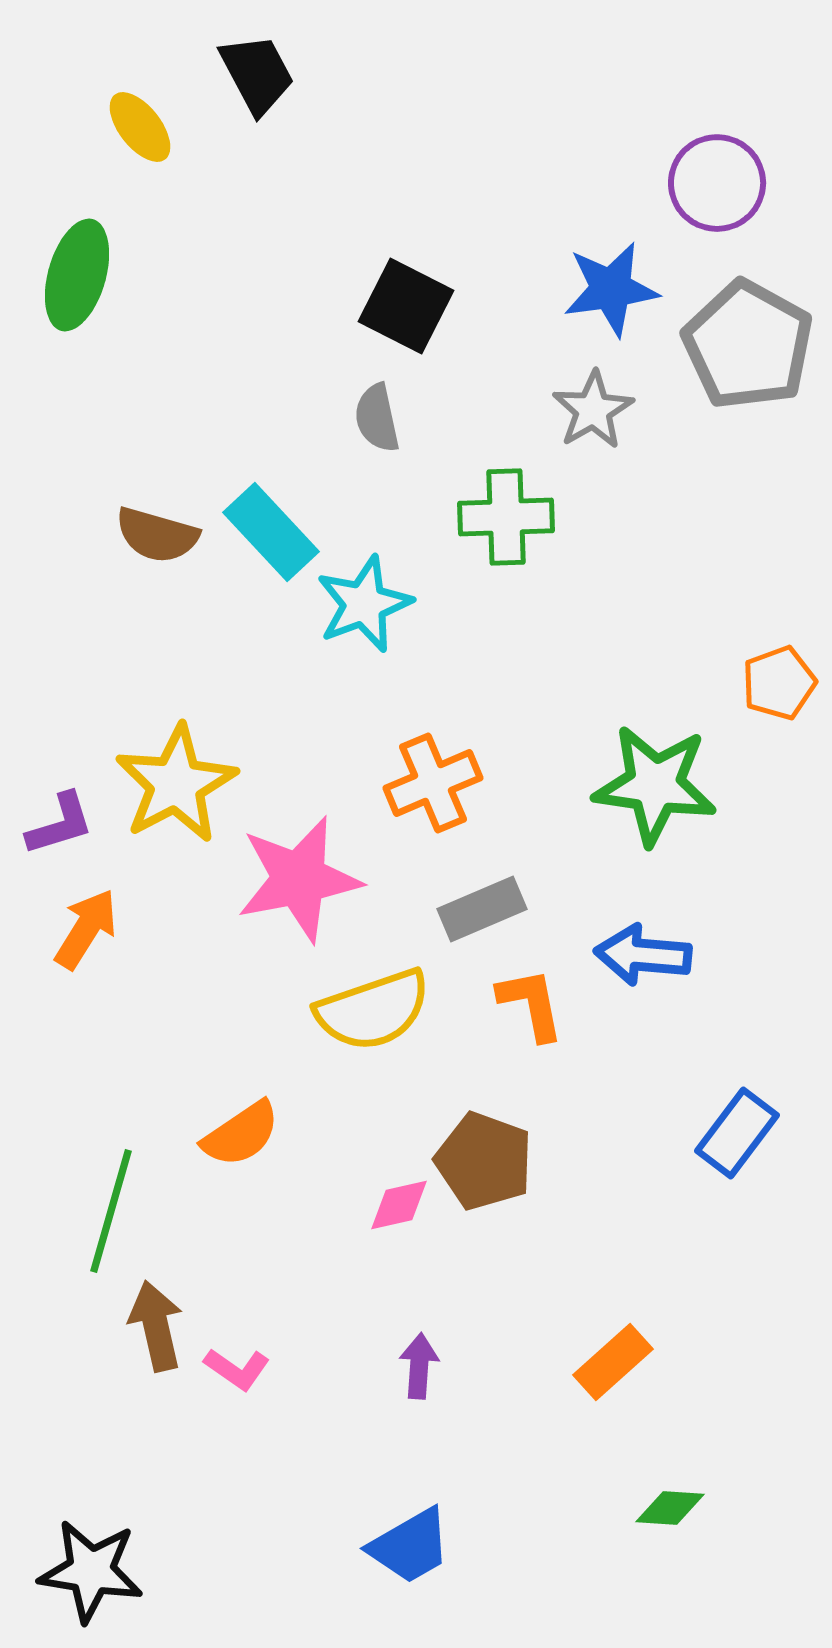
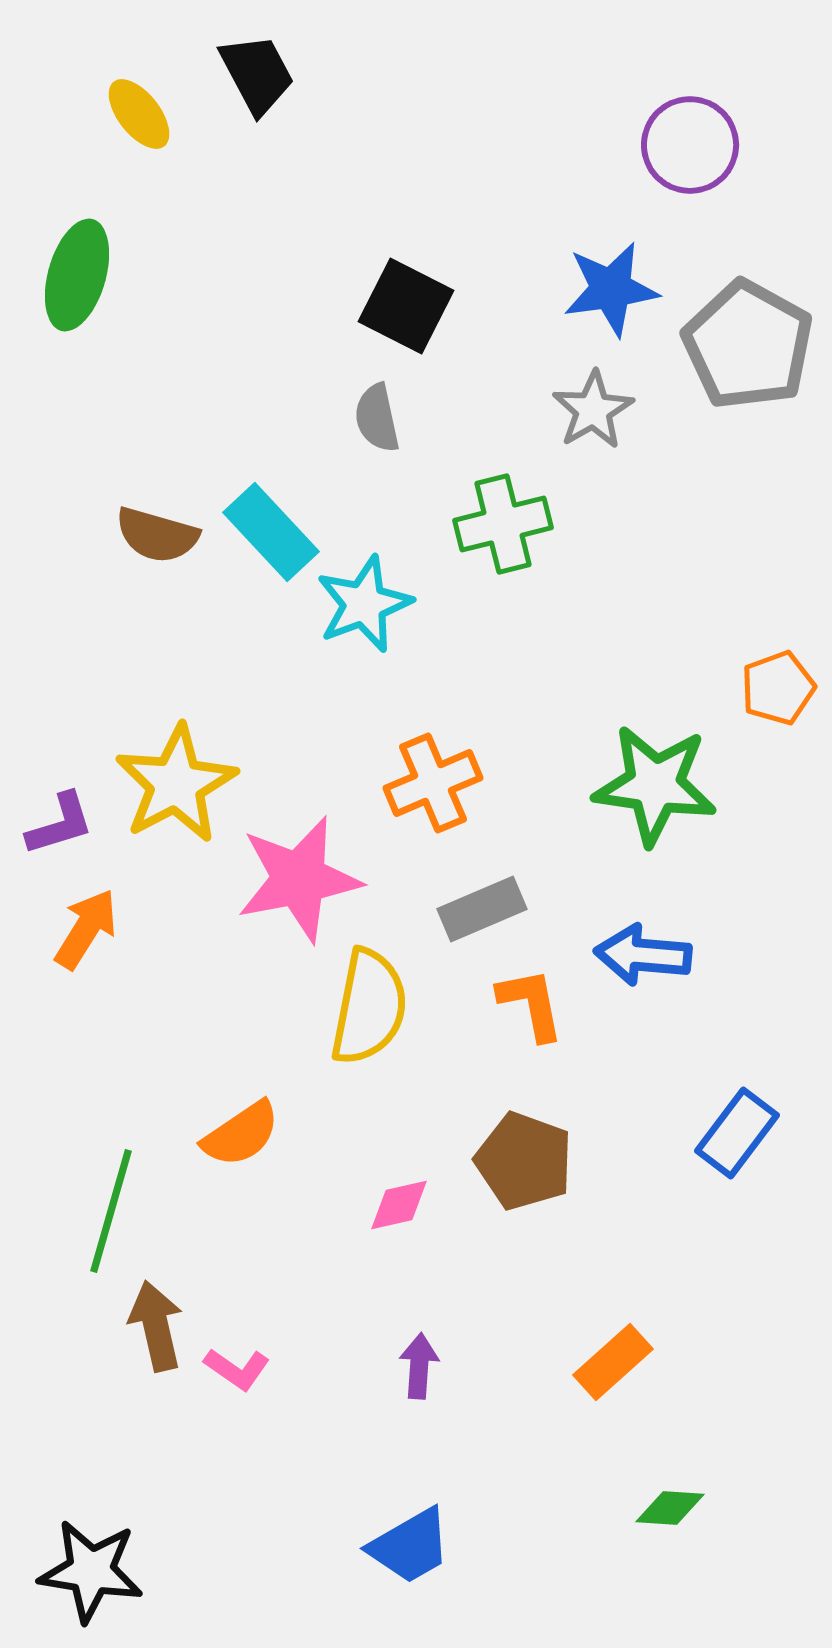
yellow ellipse: moved 1 px left, 13 px up
purple circle: moved 27 px left, 38 px up
green cross: moved 3 px left, 7 px down; rotated 12 degrees counterclockwise
orange pentagon: moved 1 px left, 5 px down
yellow semicircle: moved 4 px left, 3 px up; rotated 60 degrees counterclockwise
brown pentagon: moved 40 px right
